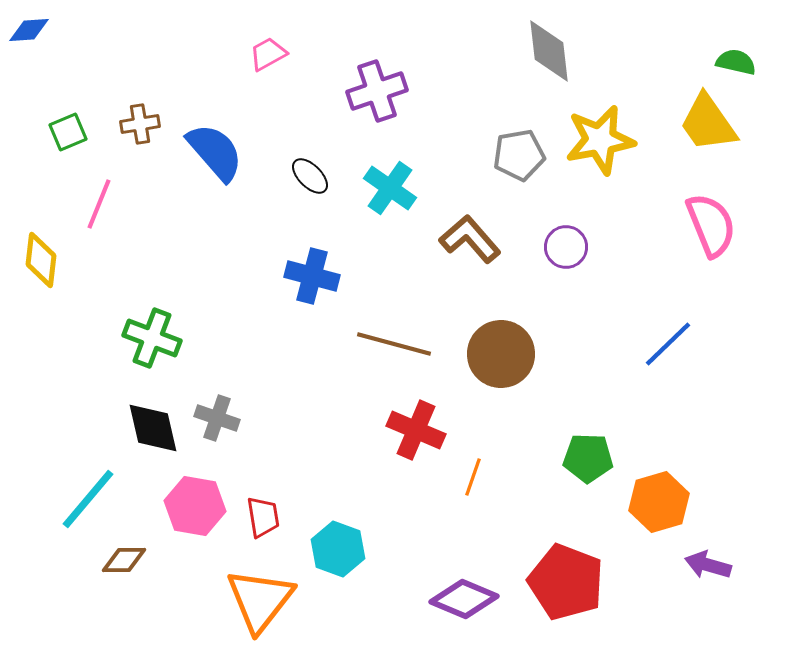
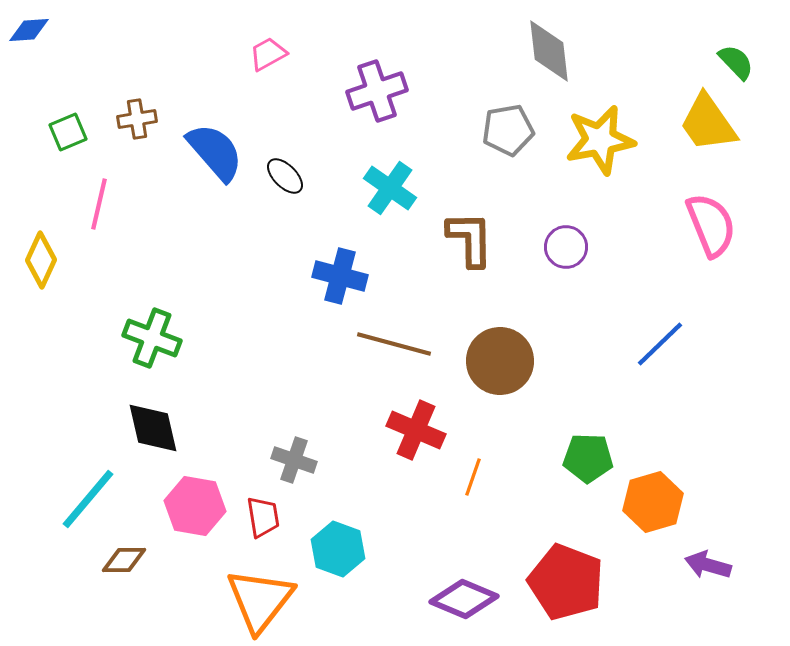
green semicircle: rotated 33 degrees clockwise
brown cross: moved 3 px left, 5 px up
gray pentagon: moved 11 px left, 25 px up
black ellipse: moved 25 px left
pink line: rotated 9 degrees counterclockwise
brown L-shape: rotated 40 degrees clockwise
yellow diamond: rotated 18 degrees clockwise
blue cross: moved 28 px right
blue line: moved 8 px left
brown circle: moved 1 px left, 7 px down
gray cross: moved 77 px right, 42 px down
orange hexagon: moved 6 px left
